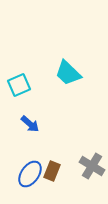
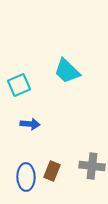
cyan trapezoid: moved 1 px left, 2 px up
blue arrow: rotated 36 degrees counterclockwise
gray cross: rotated 25 degrees counterclockwise
blue ellipse: moved 4 px left, 3 px down; rotated 36 degrees counterclockwise
